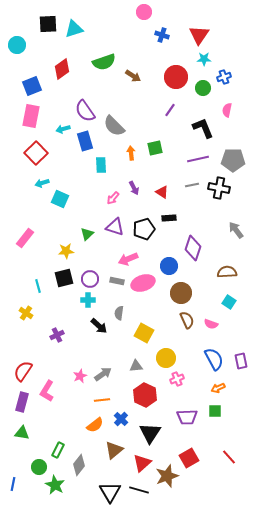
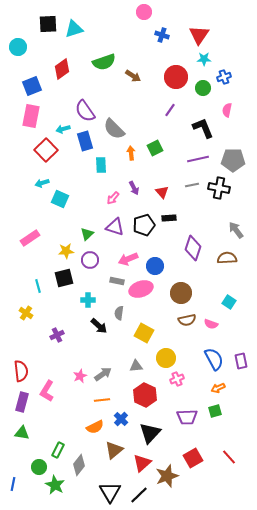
cyan circle at (17, 45): moved 1 px right, 2 px down
gray semicircle at (114, 126): moved 3 px down
green square at (155, 148): rotated 14 degrees counterclockwise
red square at (36, 153): moved 10 px right, 3 px up
red triangle at (162, 192): rotated 16 degrees clockwise
black pentagon at (144, 229): moved 4 px up
pink rectangle at (25, 238): moved 5 px right; rotated 18 degrees clockwise
blue circle at (169, 266): moved 14 px left
brown semicircle at (227, 272): moved 14 px up
purple circle at (90, 279): moved 19 px up
pink ellipse at (143, 283): moved 2 px left, 6 px down
brown semicircle at (187, 320): rotated 102 degrees clockwise
red semicircle at (23, 371): moved 2 px left; rotated 140 degrees clockwise
green square at (215, 411): rotated 16 degrees counterclockwise
orange semicircle at (95, 425): moved 2 px down; rotated 12 degrees clockwise
black triangle at (150, 433): rotated 10 degrees clockwise
red square at (189, 458): moved 4 px right
black line at (139, 490): moved 5 px down; rotated 60 degrees counterclockwise
